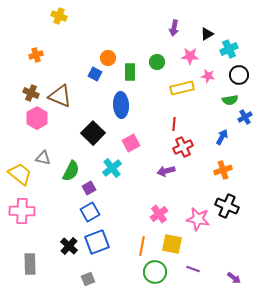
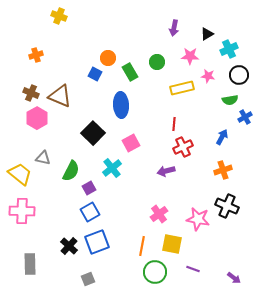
green rectangle at (130, 72): rotated 30 degrees counterclockwise
